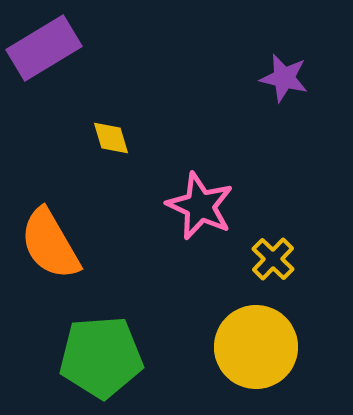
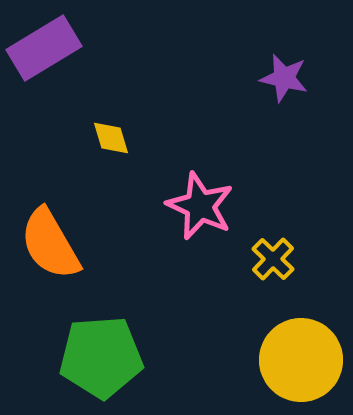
yellow circle: moved 45 px right, 13 px down
